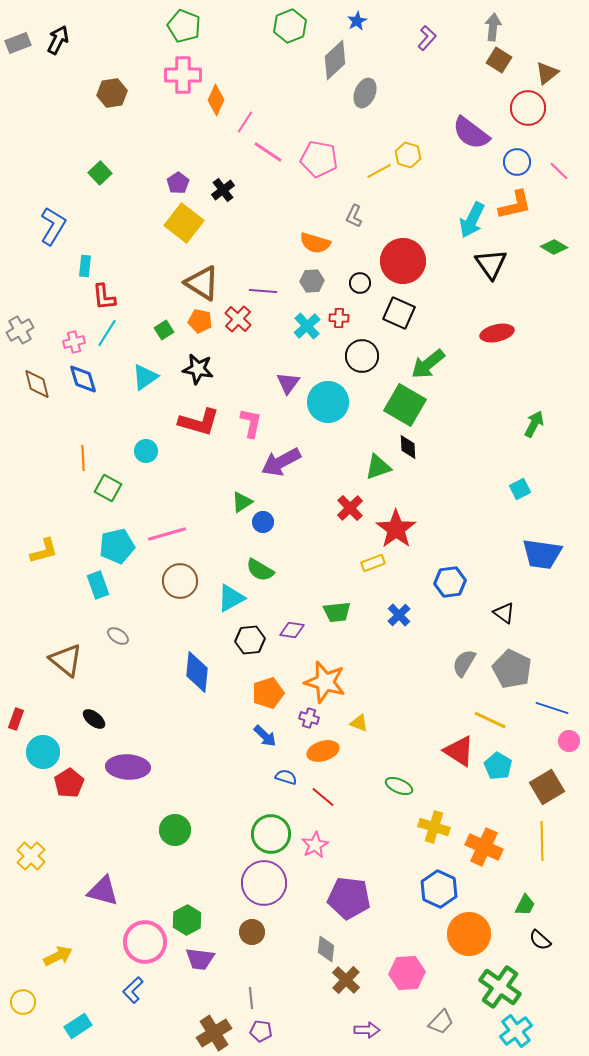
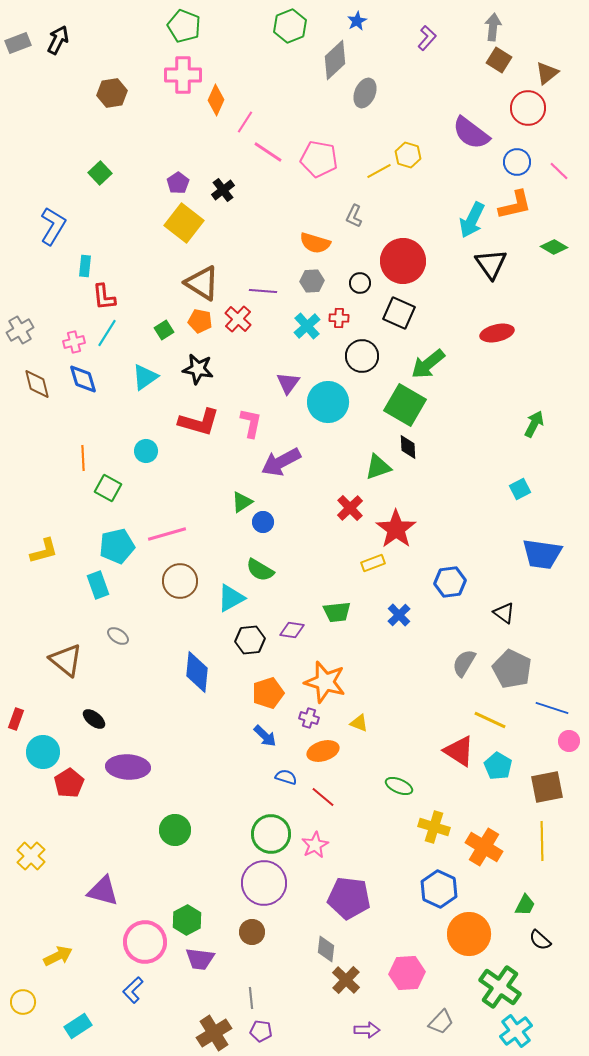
brown square at (547, 787): rotated 20 degrees clockwise
orange cross at (484, 847): rotated 6 degrees clockwise
